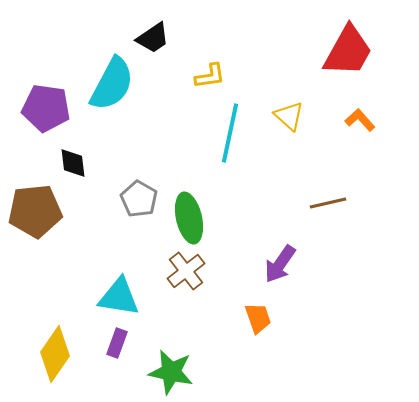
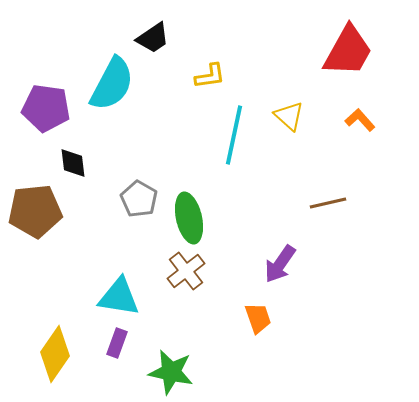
cyan line: moved 4 px right, 2 px down
